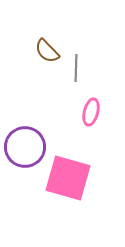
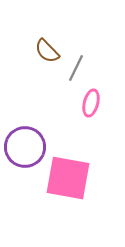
gray line: rotated 24 degrees clockwise
pink ellipse: moved 9 px up
pink square: rotated 6 degrees counterclockwise
